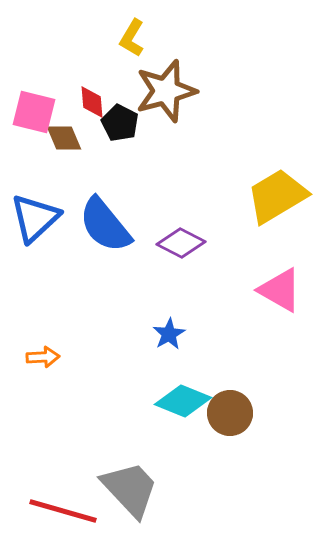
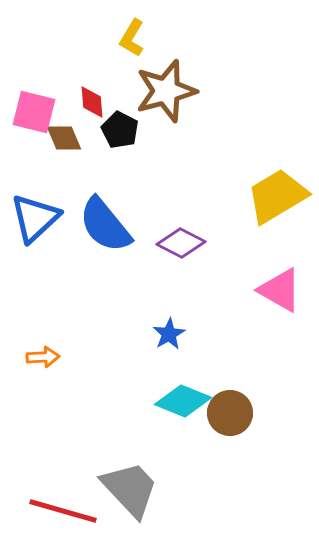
black pentagon: moved 7 px down
